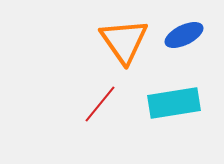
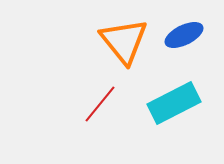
orange triangle: rotated 4 degrees counterclockwise
cyan rectangle: rotated 18 degrees counterclockwise
